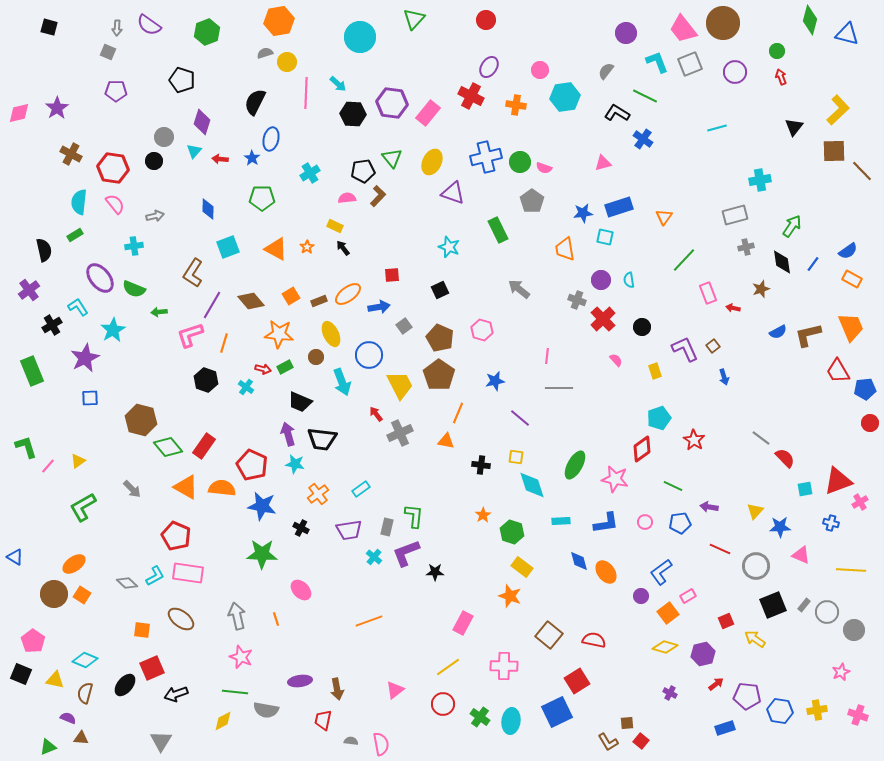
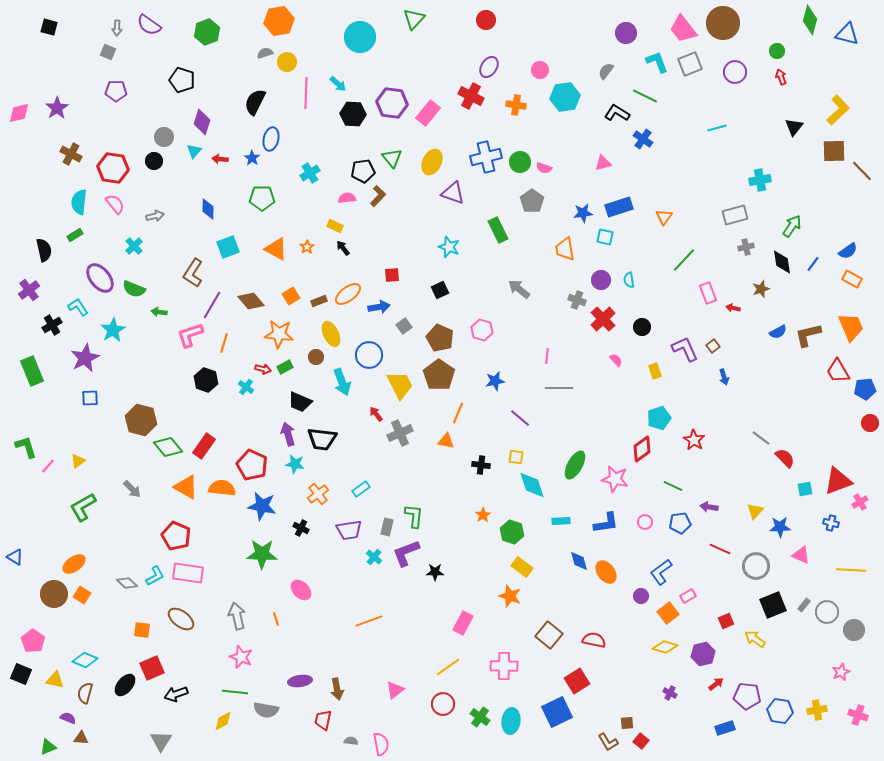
cyan cross at (134, 246): rotated 36 degrees counterclockwise
green arrow at (159, 312): rotated 14 degrees clockwise
